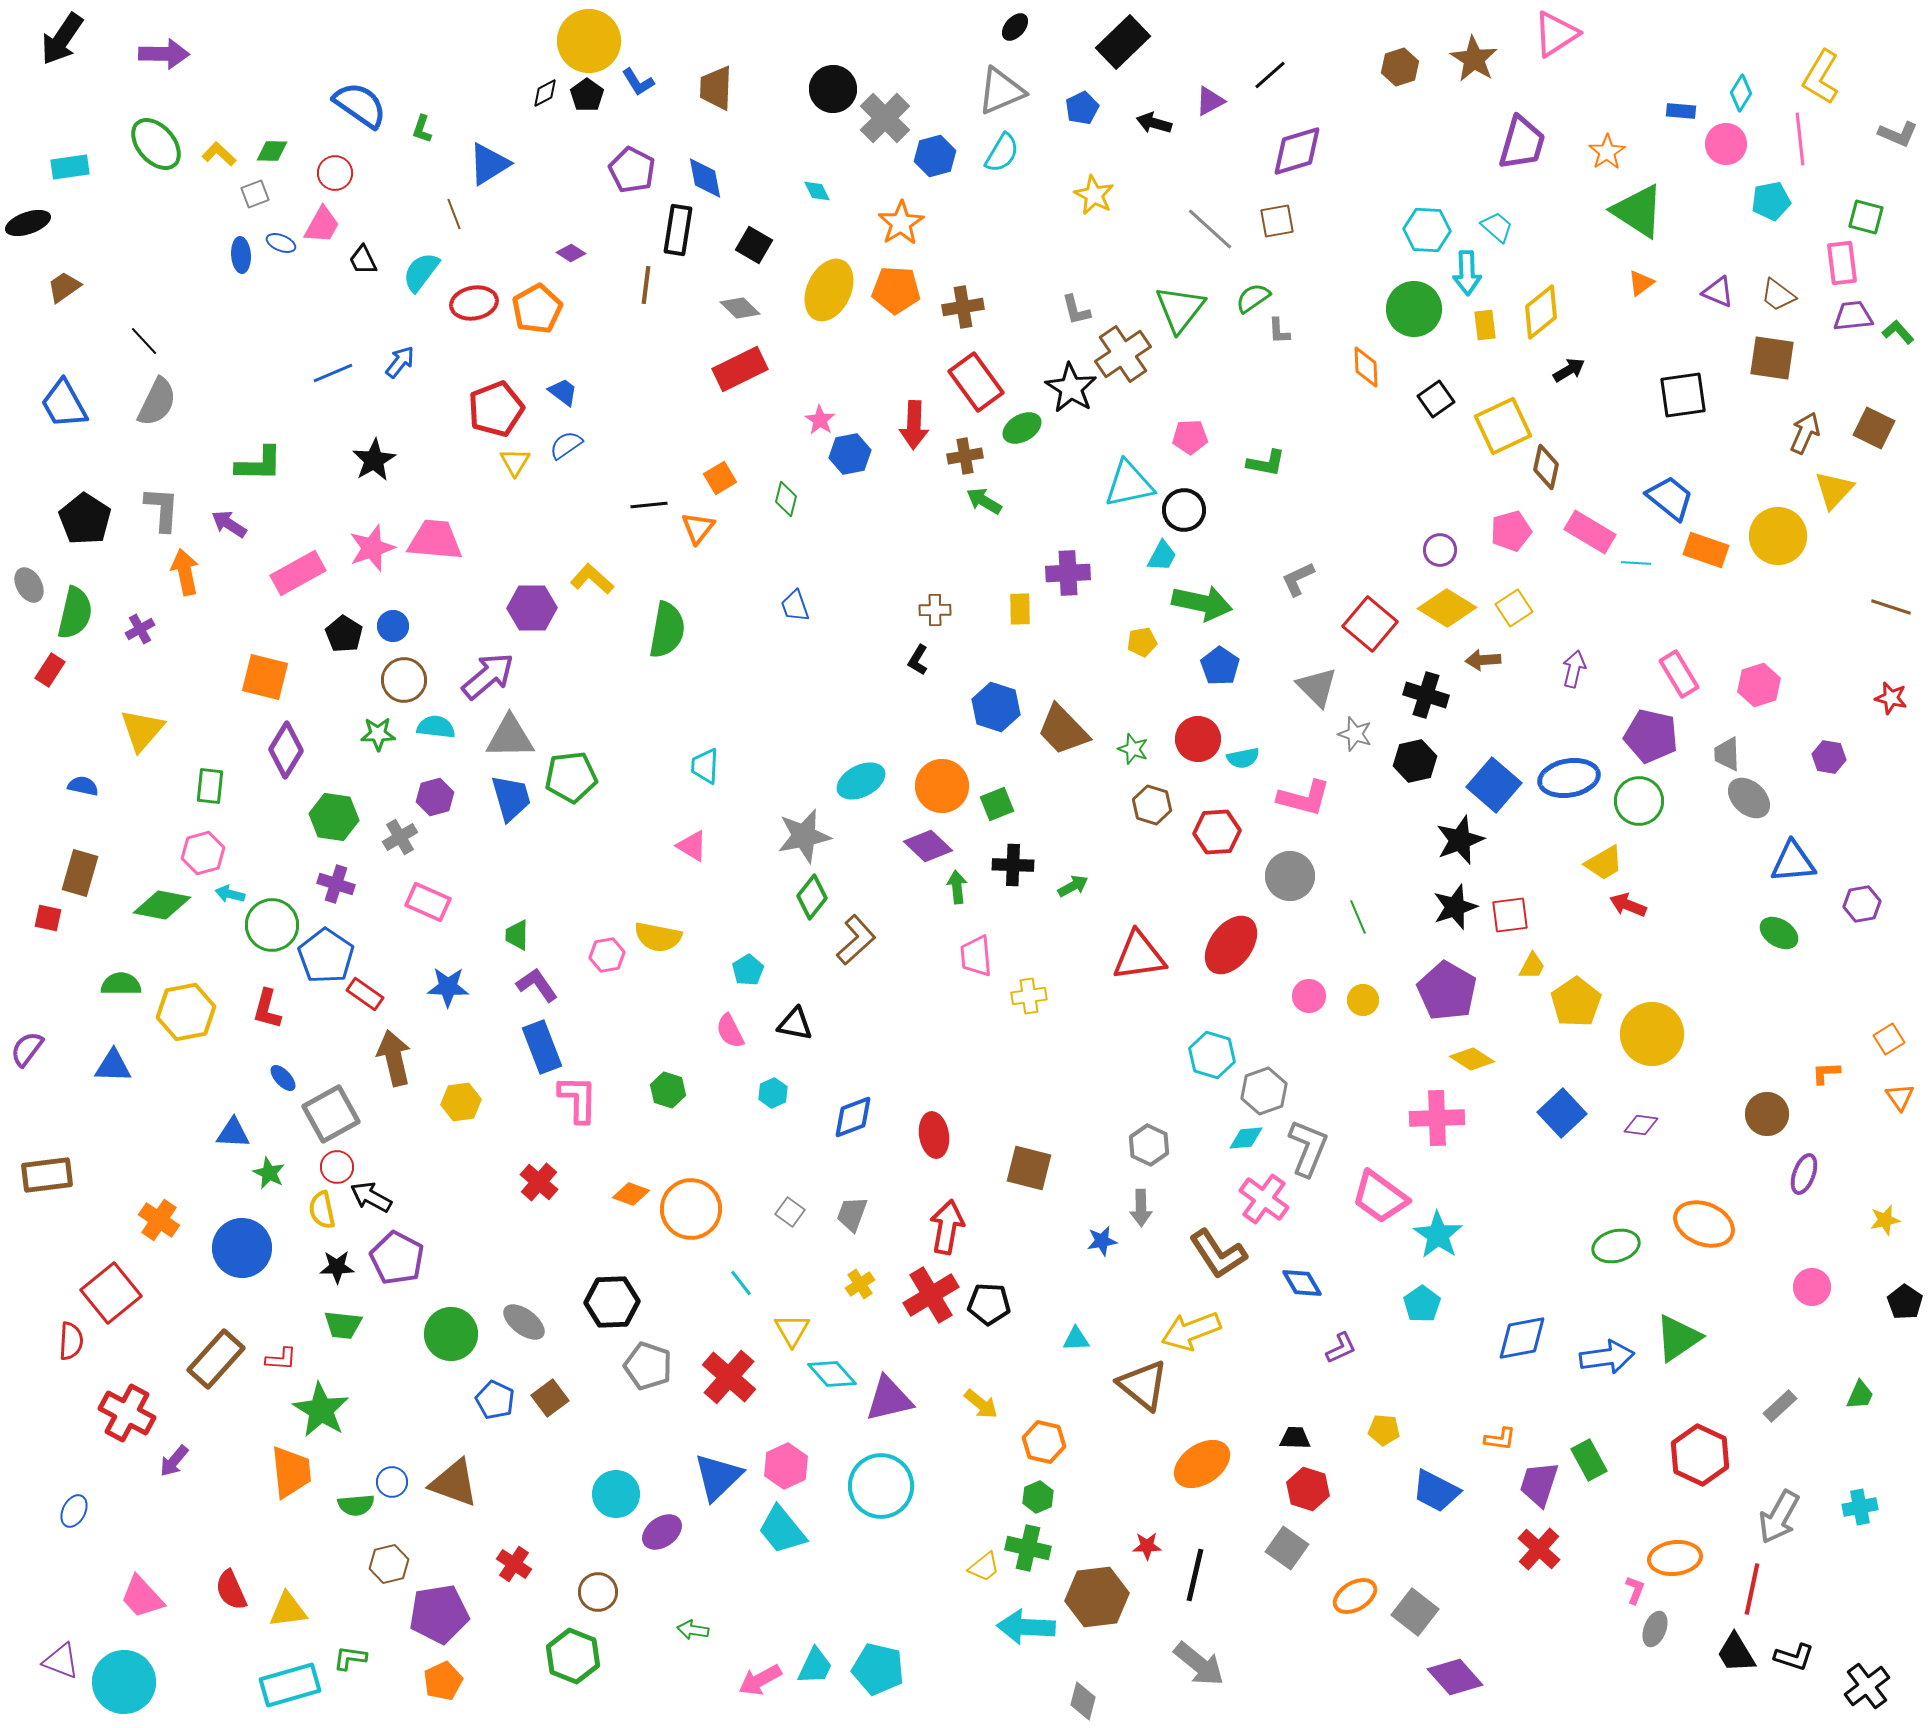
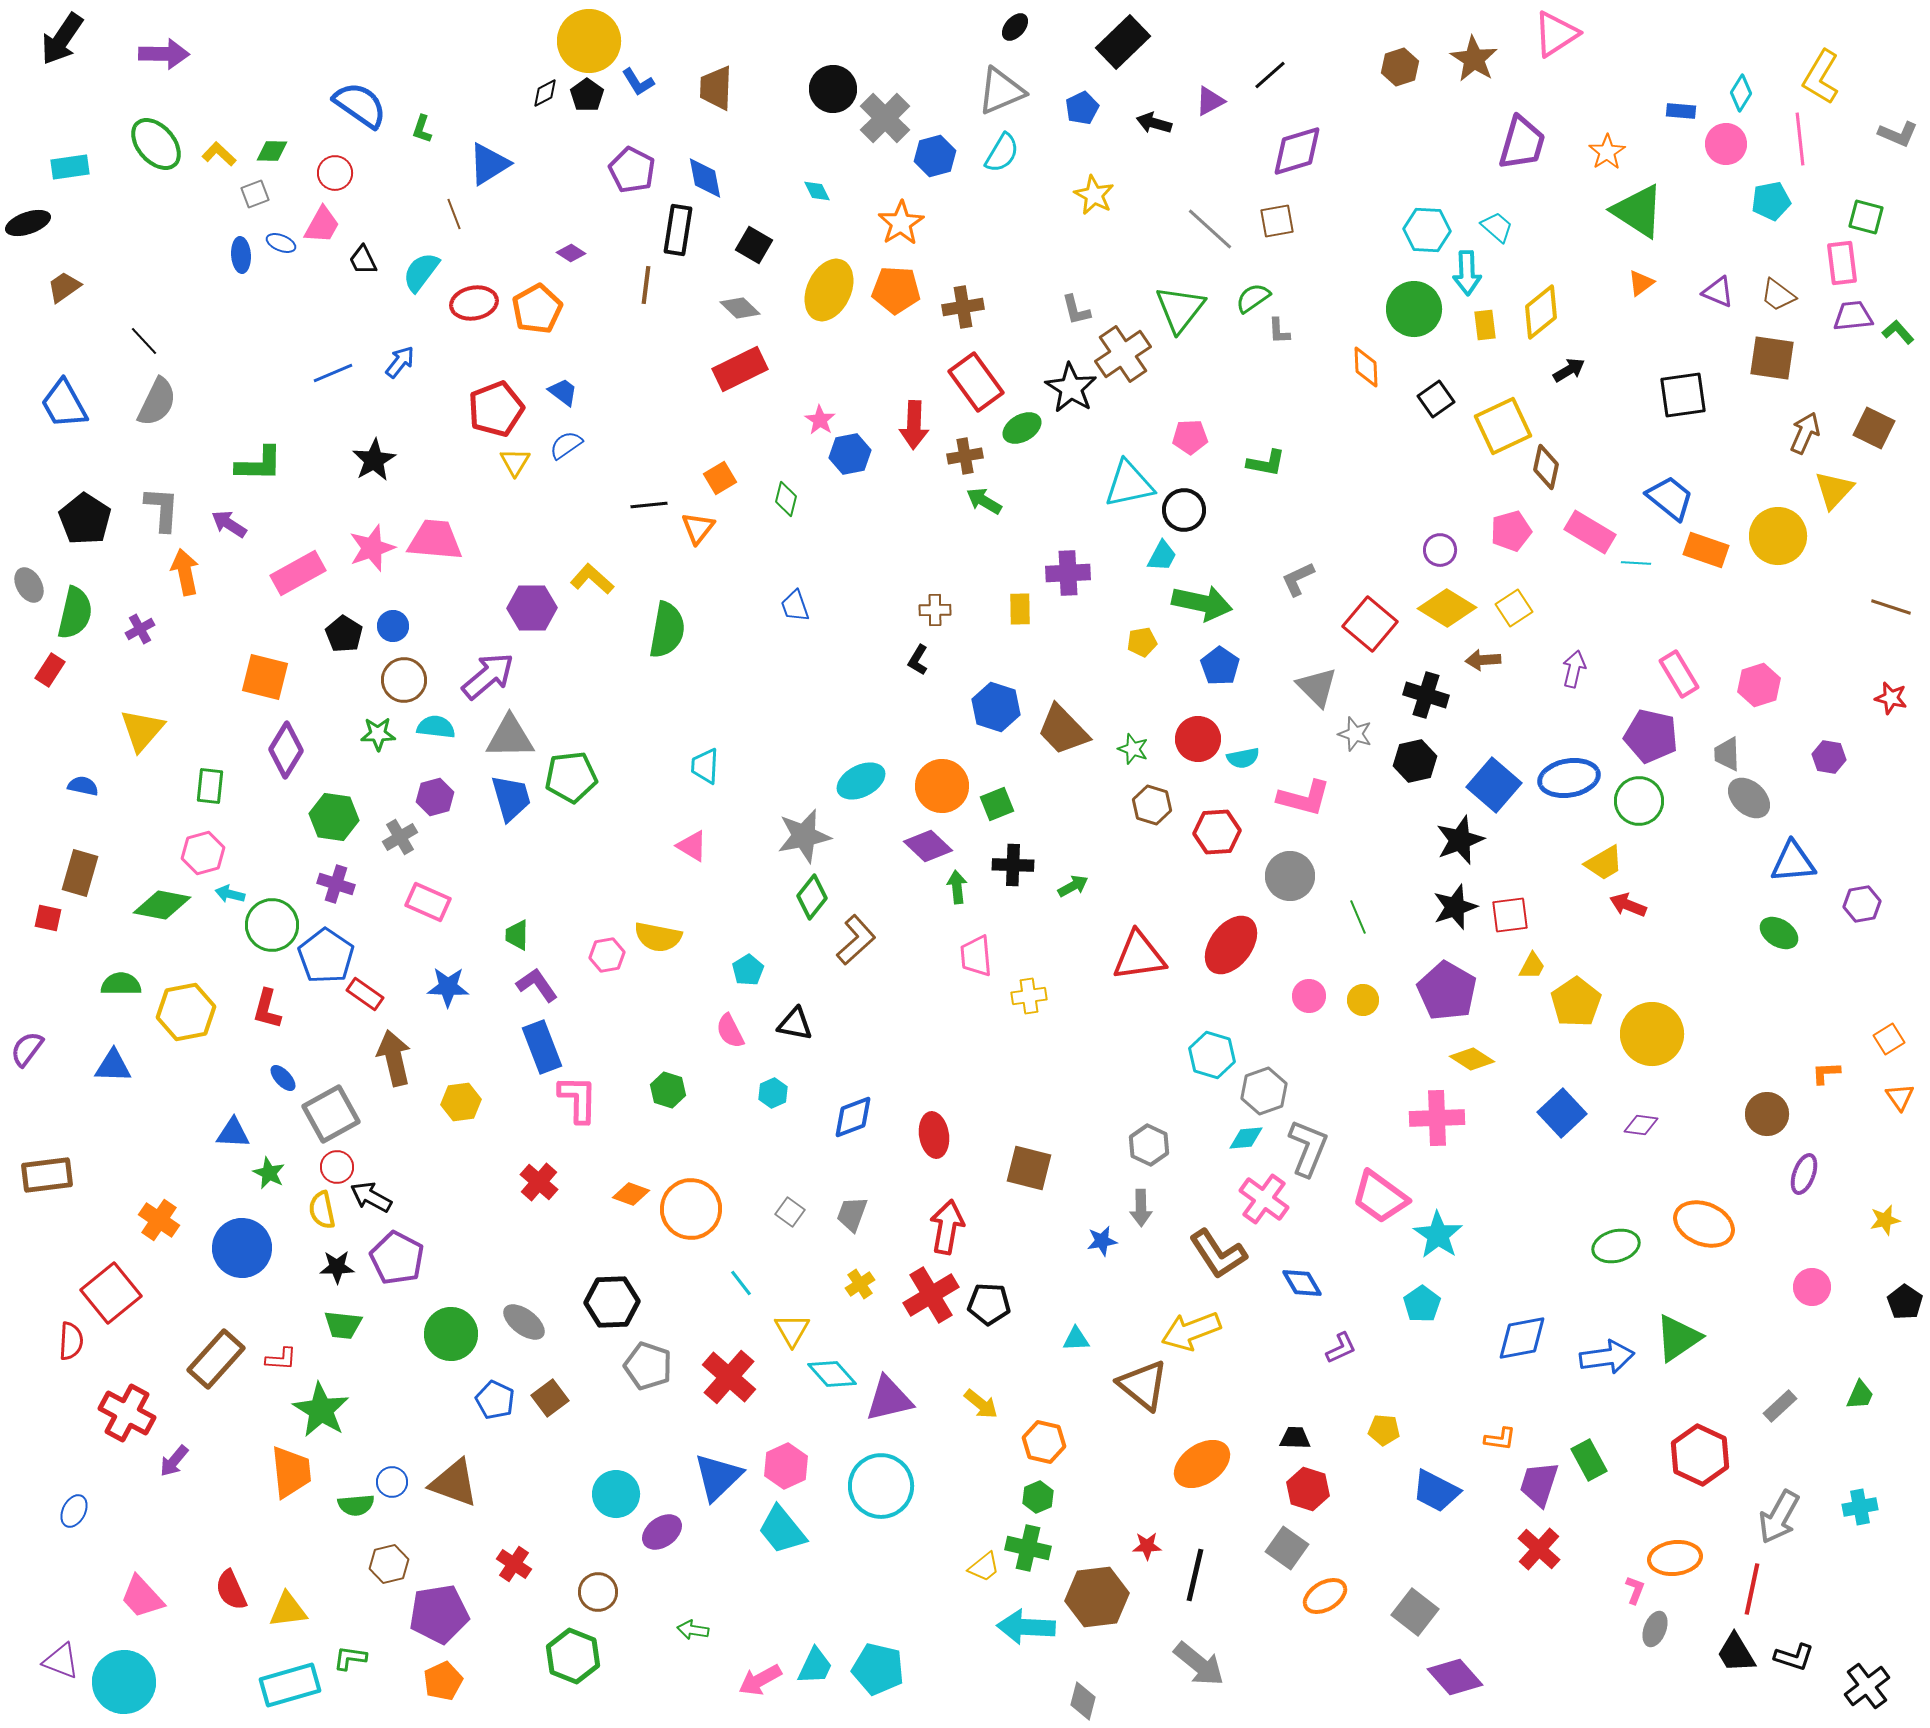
orange ellipse at (1355, 1596): moved 30 px left
